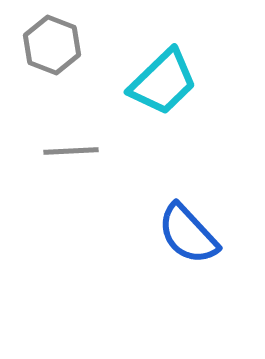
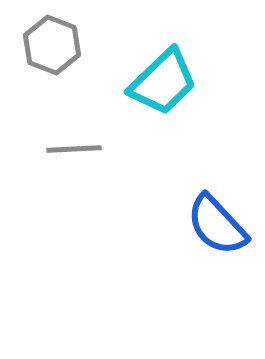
gray line: moved 3 px right, 2 px up
blue semicircle: moved 29 px right, 9 px up
